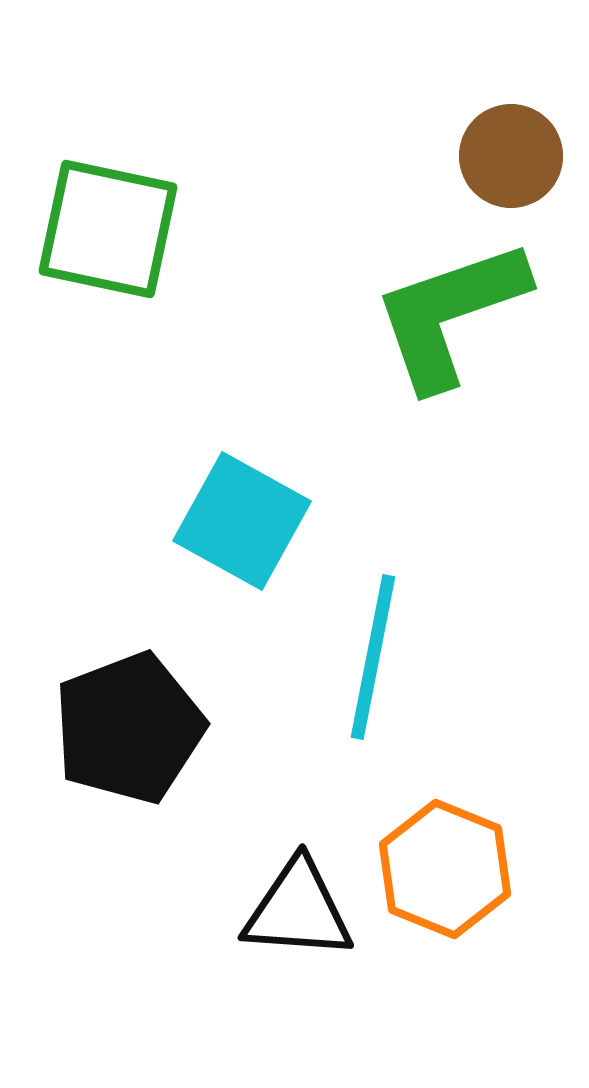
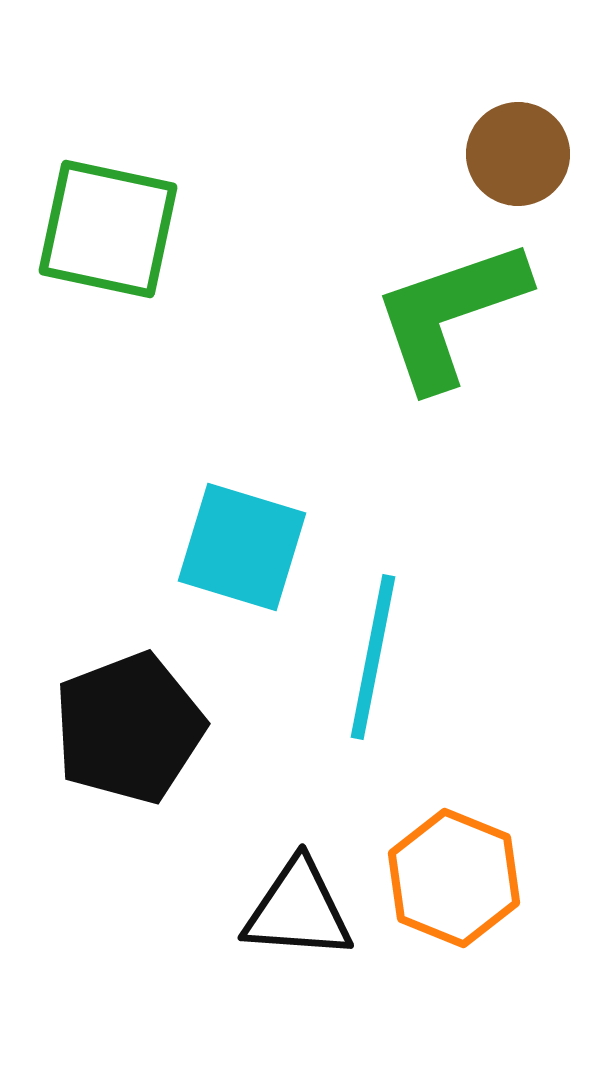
brown circle: moved 7 px right, 2 px up
cyan square: moved 26 px down; rotated 12 degrees counterclockwise
orange hexagon: moved 9 px right, 9 px down
